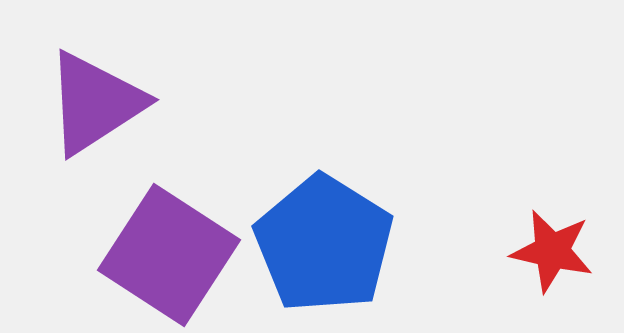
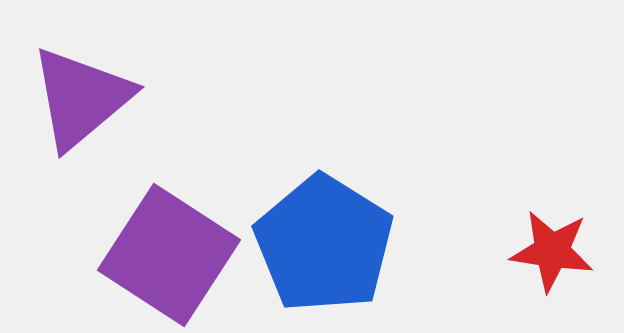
purple triangle: moved 14 px left, 5 px up; rotated 7 degrees counterclockwise
red star: rotated 4 degrees counterclockwise
